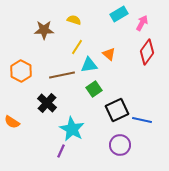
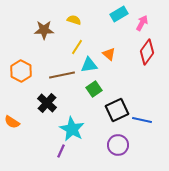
purple circle: moved 2 px left
